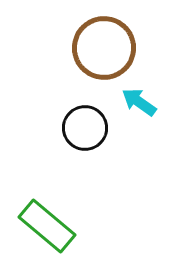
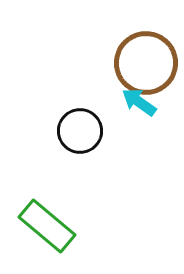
brown circle: moved 42 px right, 15 px down
black circle: moved 5 px left, 3 px down
